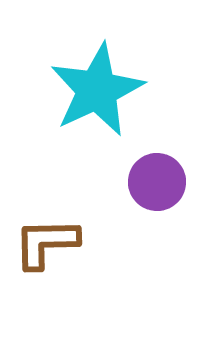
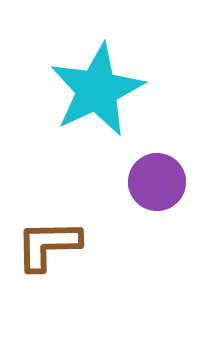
brown L-shape: moved 2 px right, 2 px down
